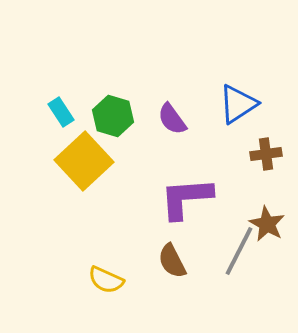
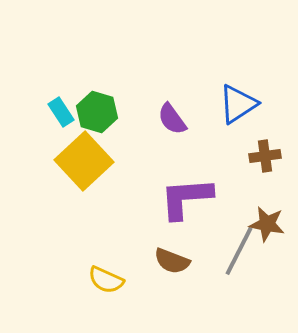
green hexagon: moved 16 px left, 4 px up
brown cross: moved 1 px left, 2 px down
brown star: rotated 18 degrees counterclockwise
brown semicircle: rotated 42 degrees counterclockwise
